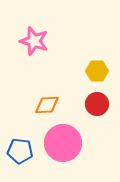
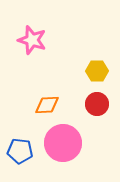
pink star: moved 2 px left, 1 px up
